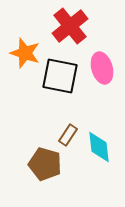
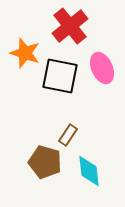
pink ellipse: rotated 8 degrees counterclockwise
cyan diamond: moved 10 px left, 24 px down
brown pentagon: moved 2 px up
